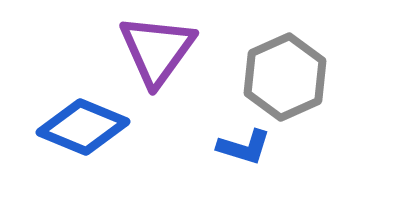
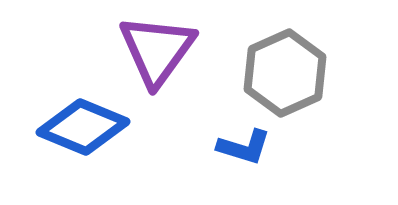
gray hexagon: moved 4 px up
